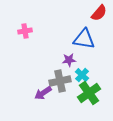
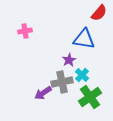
purple star: rotated 24 degrees counterclockwise
gray cross: moved 2 px right, 1 px down
green cross: moved 1 px right, 4 px down
